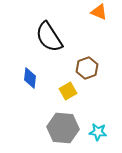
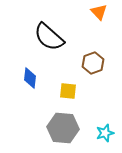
orange triangle: rotated 24 degrees clockwise
black semicircle: rotated 16 degrees counterclockwise
brown hexagon: moved 6 px right, 5 px up
yellow square: rotated 36 degrees clockwise
cyan star: moved 7 px right, 1 px down; rotated 24 degrees counterclockwise
